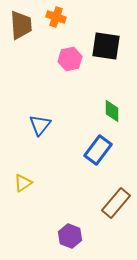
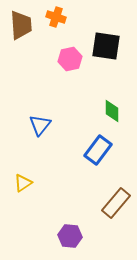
purple hexagon: rotated 15 degrees counterclockwise
